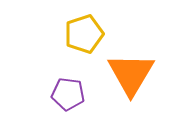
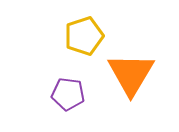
yellow pentagon: moved 2 px down
